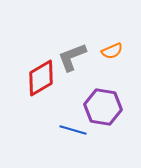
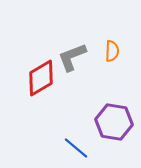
orange semicircle: rotated 65 degrees counterclockwise
purple hexagon: moved 11 px right, 15 px down
blue line: moved 3 px right, 18 px down; rotated 24 degrees clockwise
